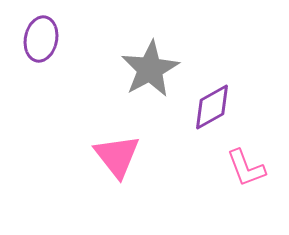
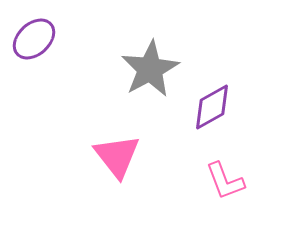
purple ellipse: moved 7 px left; rotated 36 degrees clockwise
pink L-shape: moved 21 px left, 13 px down
